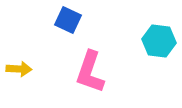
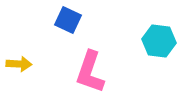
yellow arrow: moved 5 px up
